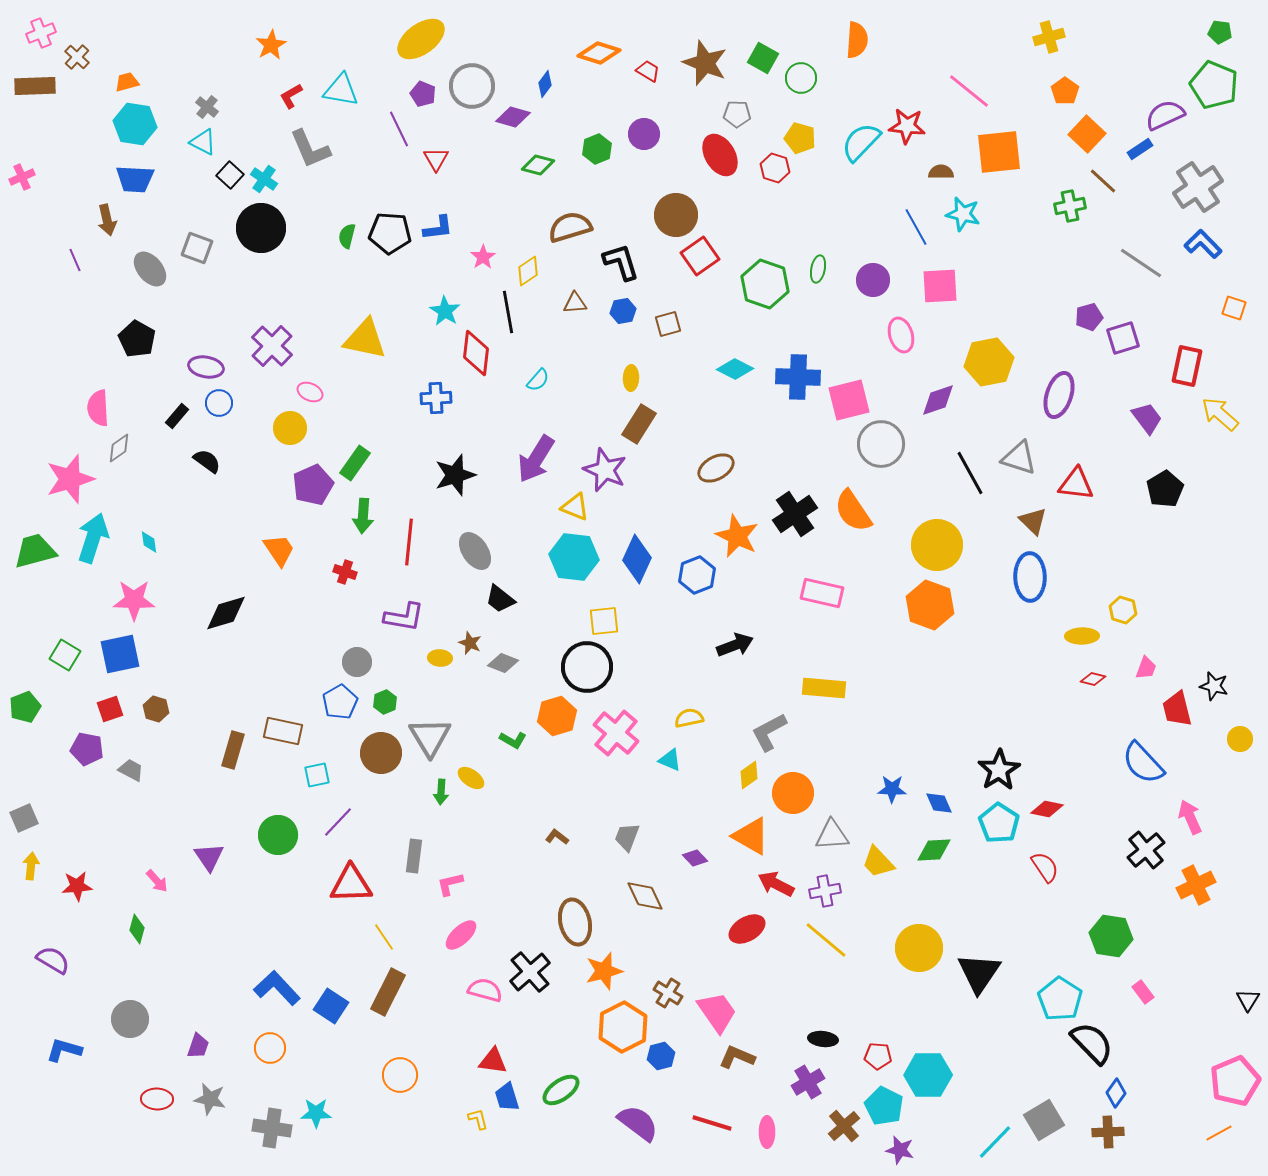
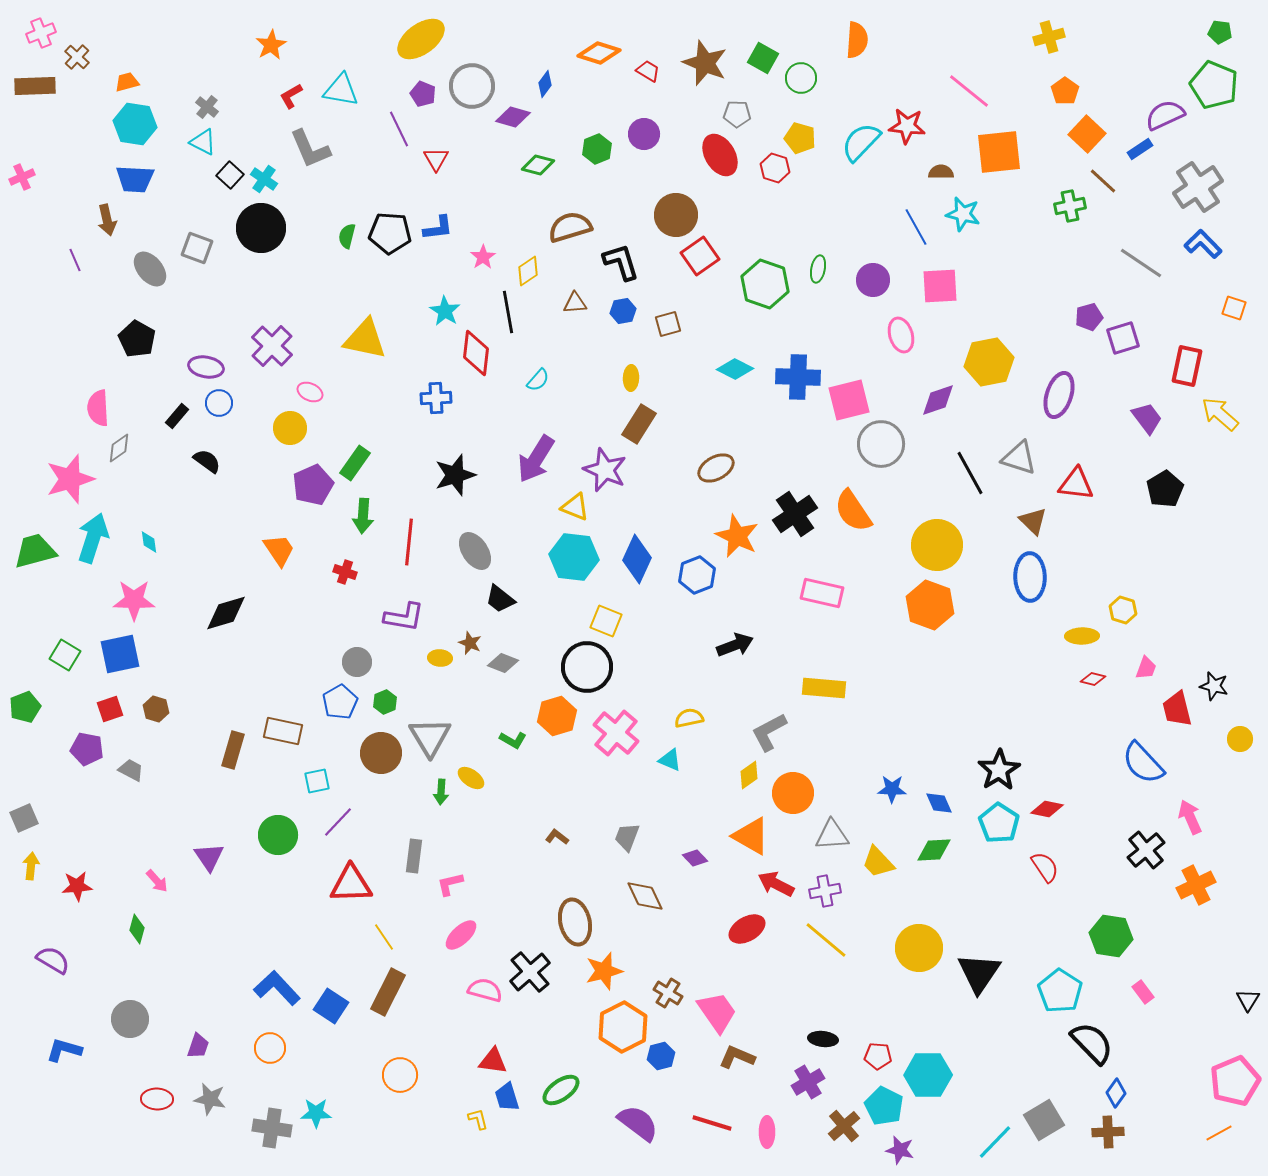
yellow square at (604, 621): moved 2 px right; rotated 28 degrees clockwise
cyan square at (317, 775): moved 6 px down
cyan pentagon at (1060, 999): moved 8 px up
